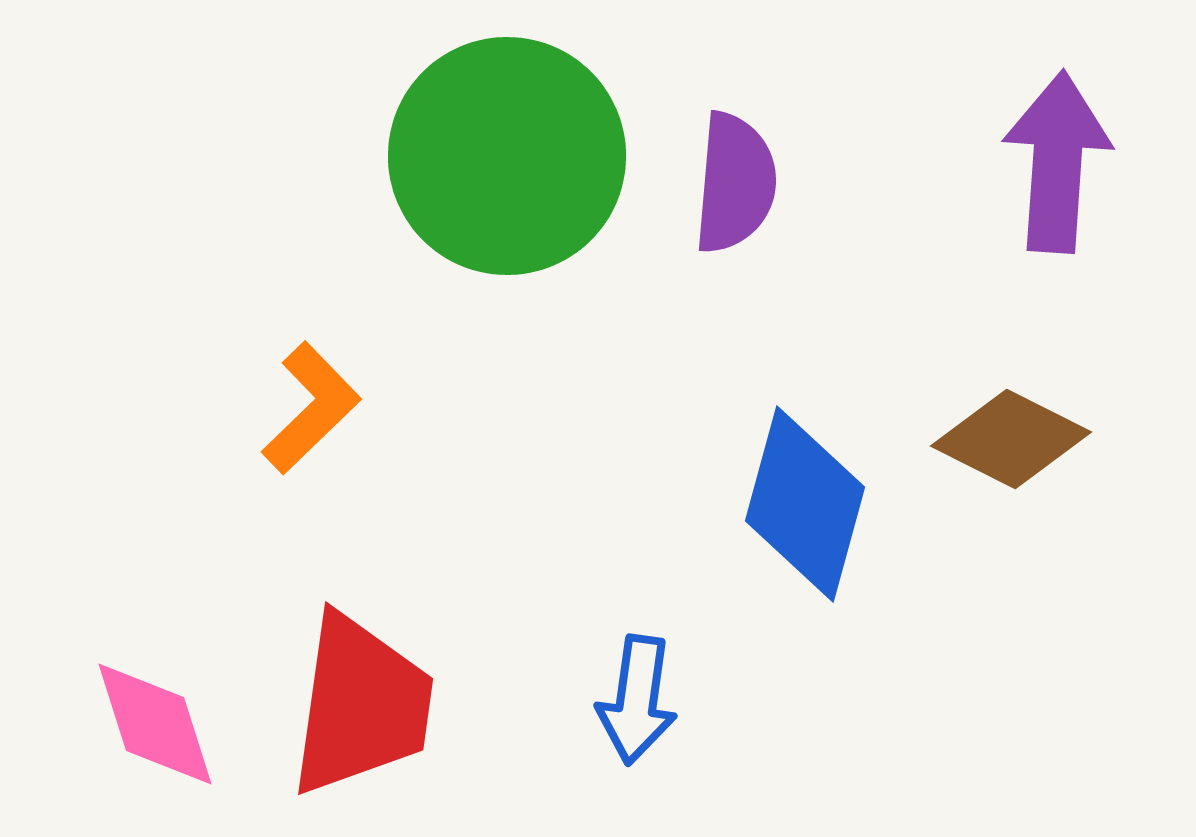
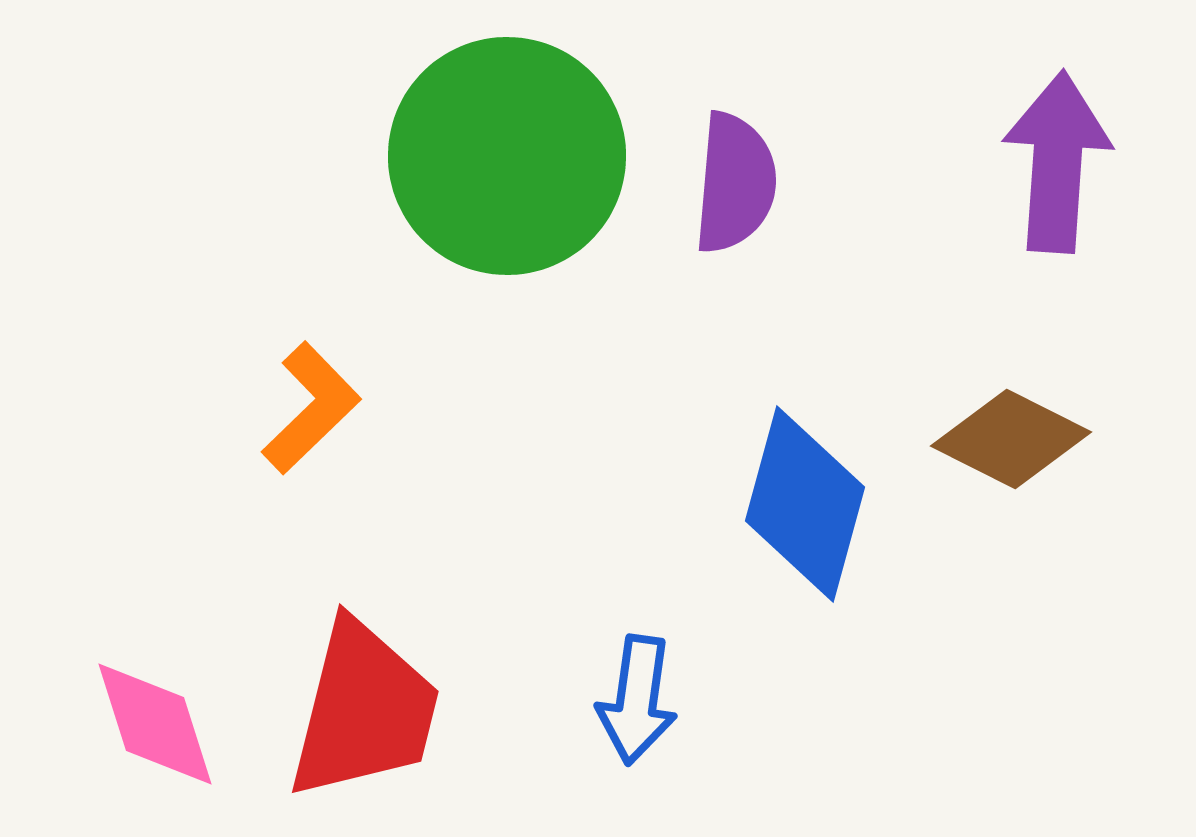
red trapezoid: moved 3 px right, 5 px down; rotated 6 degrees clockwise
